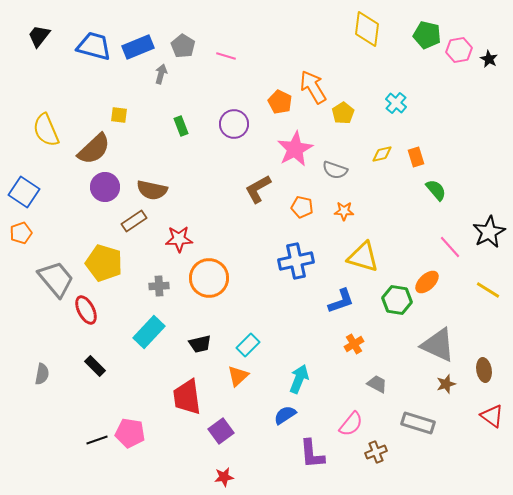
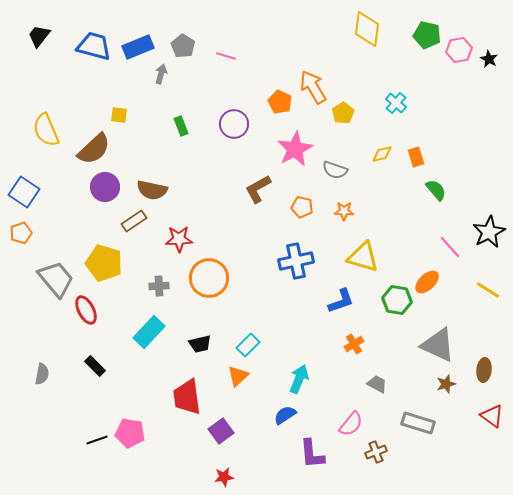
brown ellipse at (484, 370): rotated 15 degrees clockwise
